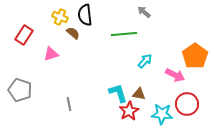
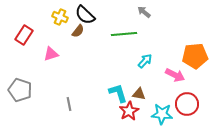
black semicircle: rotated 40 degrees counterclockwise
brown semicircle: moved 5 px right, 2 px up; rotated 88 degrees clockwise
orange pentagon: rotated 30 degrees clockwise
